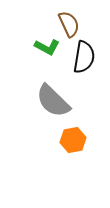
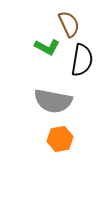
black semicircle: moved 2 px left, 3 px down
gray semicircle: rotated 33 degrees counterclockwise
orange hexagon: moved 13 px left, 1 px up
